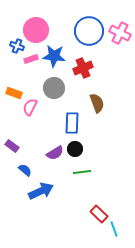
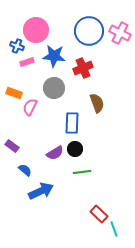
pink rectangle: moved 4 px left, 3 px down
